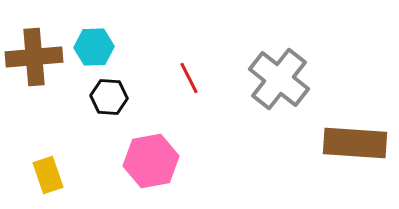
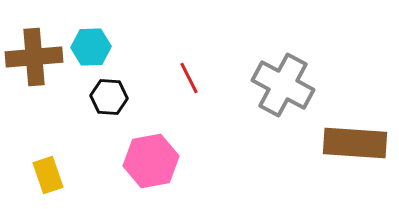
cyan hexagon: moved 3 px left
gray cross: moved 4 px right, 6 px down; rotated 10 degrees counterclockwise
